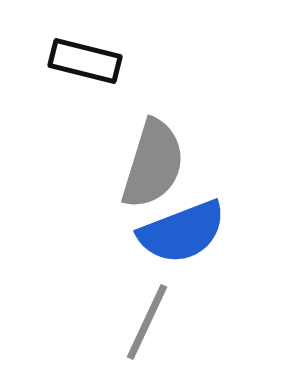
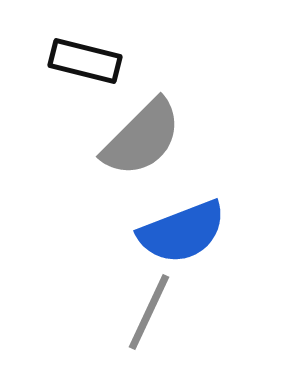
gray semicircle: moved 11 px left, 26 px up; rotated 28 degrees clockwise
gray line: moved 2 px right, 10 px up
